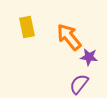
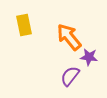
yellow rectangle: moved 3 px left, 2 px up
purple semicircle: moved 9 px left, 8 px up
